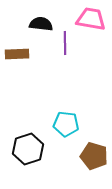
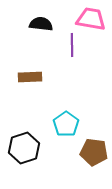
purple line: moved 7 px right, 2 px down
brown rectangle: moved 13 px right, 23 px down
cyan pentagon: rotated 30 degrees clockwise
black hexagon: moved 4 px left, 1 px up
brown pentagon: moved 4 px up; rotated 8 degrees counterclockwise
